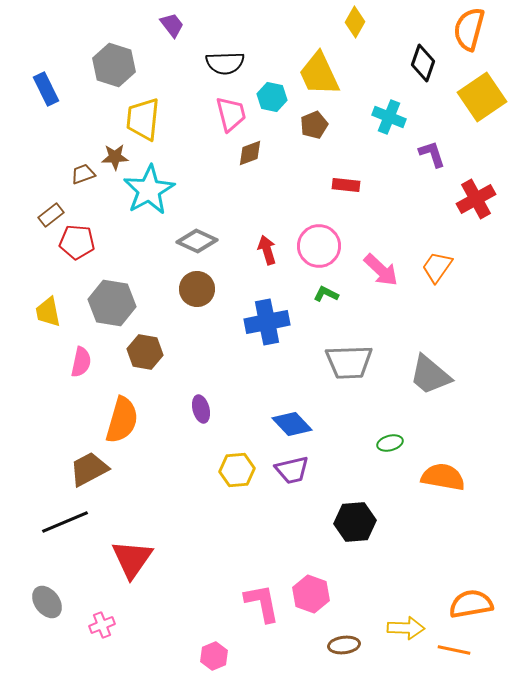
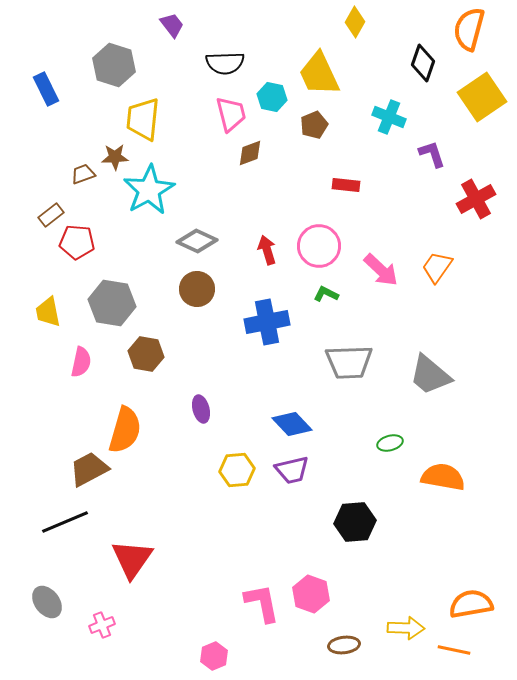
brown hexagon at (145, 352): moved 1 px right, 2 px down
orange semicircle at (122, 420): moved 3 px right, 10 px down
